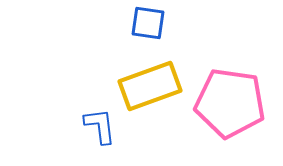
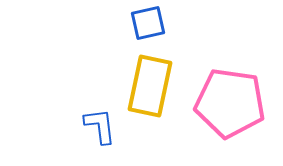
blue square: rotated 21 degrees counterclockwise
yellow rectangle: rotated 58 degrees counterclockwise
